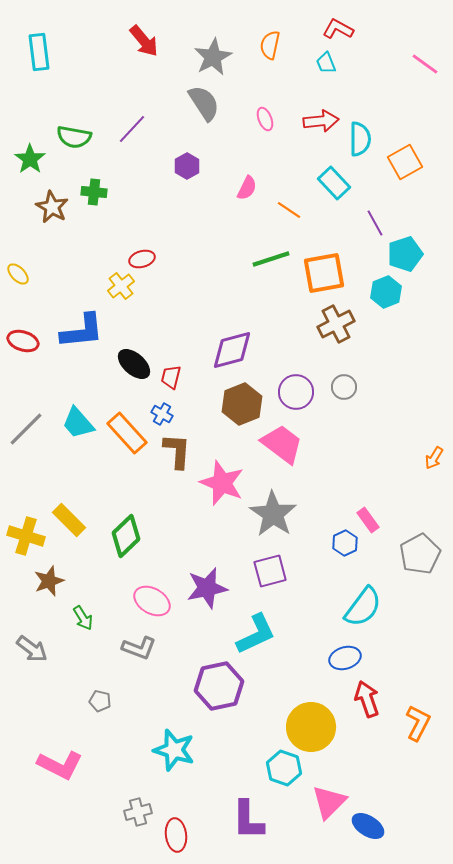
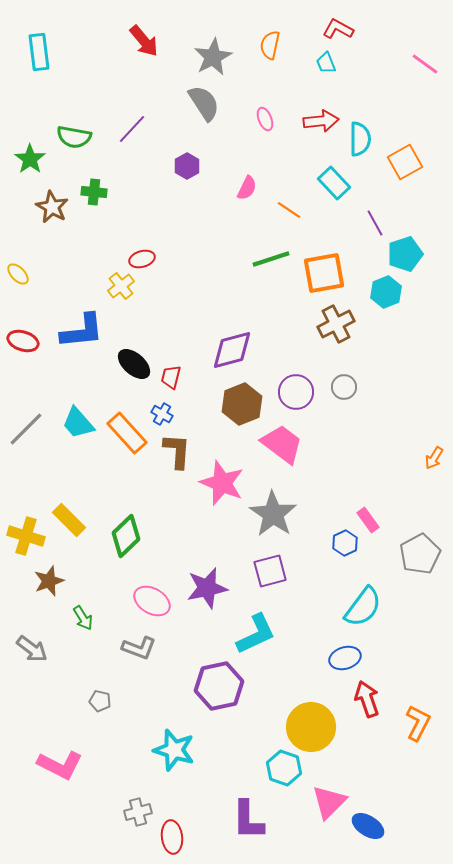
red ellipse at (176, 835): moved 4 px left, 2 px down
